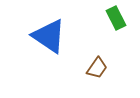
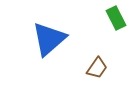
blue triangle: moved 3 px down; rotated 45 degrees clockwise
